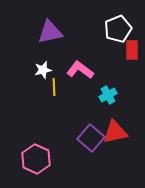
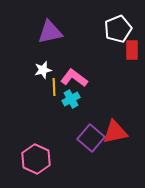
pink L-shape: moved 6 px left, 8 px down
cyan cross: moved 37 px left, 4 px down
